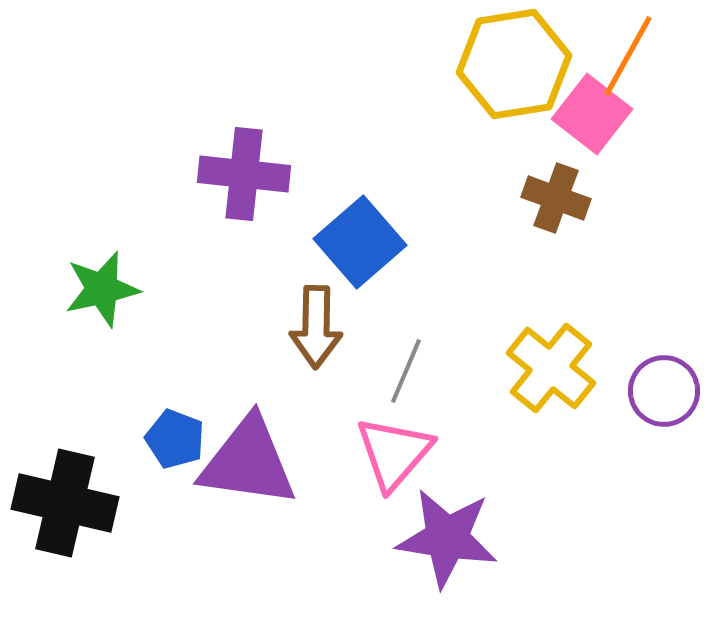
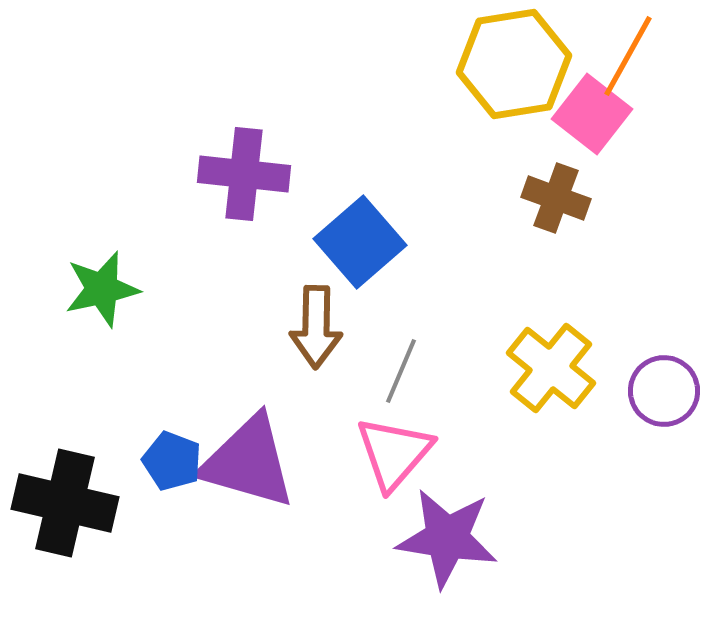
gray line: moved 5 px left
blue pentagon: moved 3 px left, 22 px down
purple triangle: rotated 8 degrees clockwise
